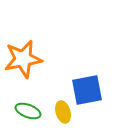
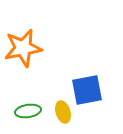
orange star: moved 11 px up
green ellipse: rotated 30 degrees counterclockwise
